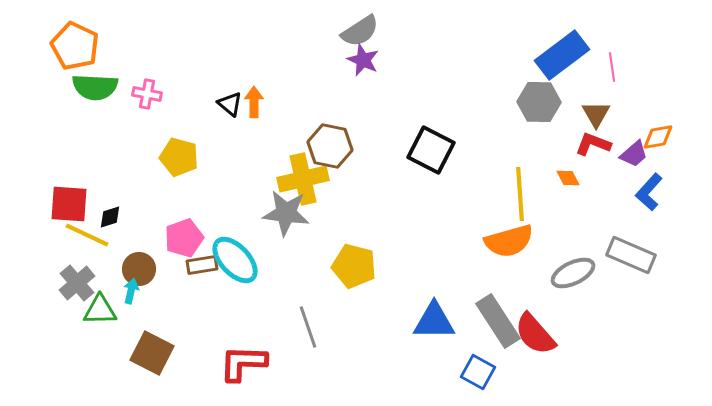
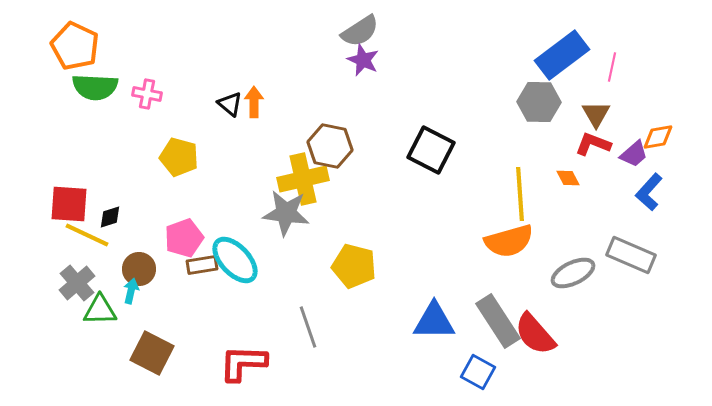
pink line at (612, 67): rotated 20 degrees clockwise
